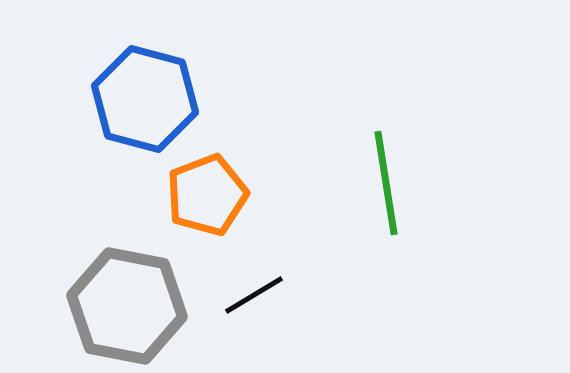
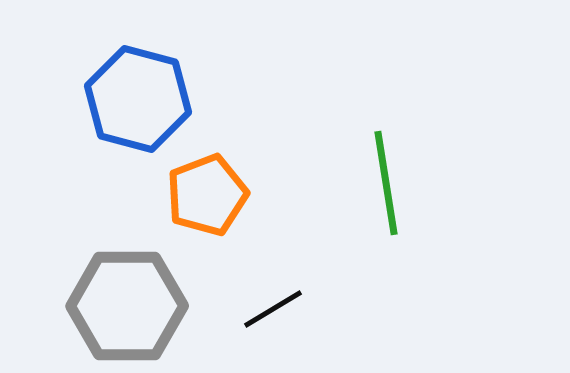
blue hexagon: moved 7 px left
black line: moved 19 px right, 14 px down
gray hexagon: rotated 11 degrees counterclockwise
